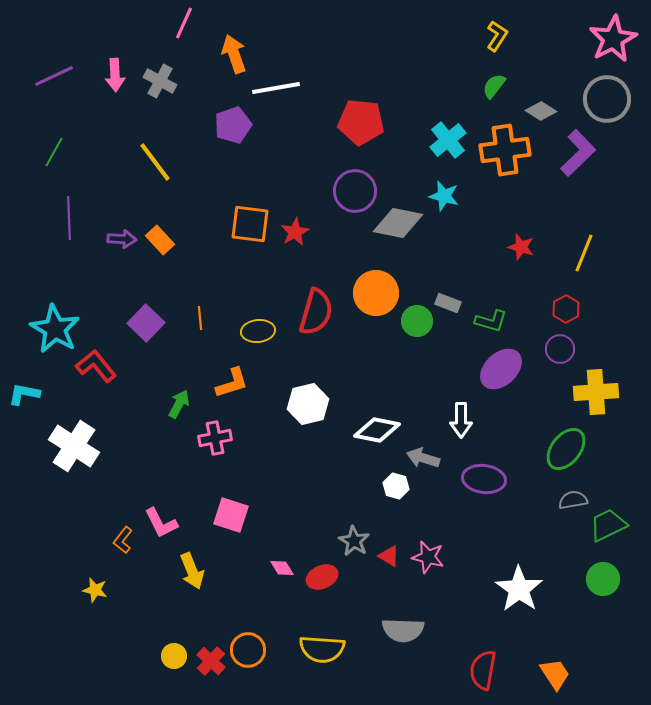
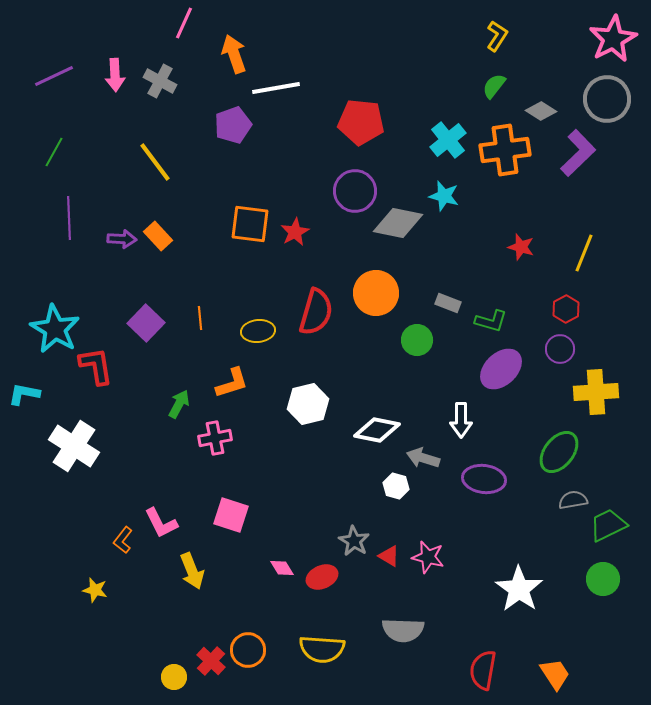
orange rectangle at (160, 240): moved 2 px left, 4 px up
green circle at (417, 321): moved 19 px down
red L-shape at (96, 366): rotated 30 degrees clockwise
green ellipse at (566, 449): moved 7 px left, 3 px down
yellow circle at (174, 656): moved 21 px down
